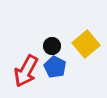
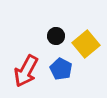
black circle: moved 4 px right, 10 px up
blue pentagon: moved 6 px right, 2 px down
